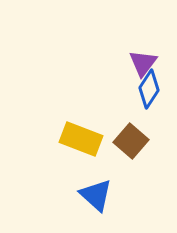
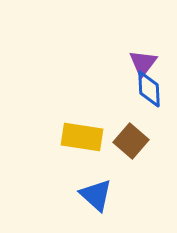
blue diamond: rotated 36 degrees counterclockwise
yellow rectangle: moved 1 px right, 2 px up; rotated 12 degrees counterclockwise
